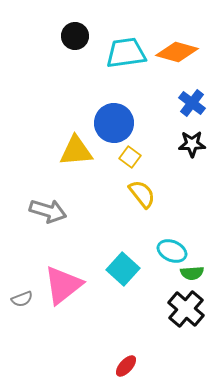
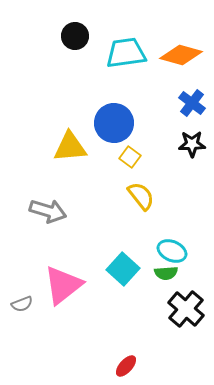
orange diamond: moved 4 px right, 3 px down
yellow triangle: moved 6 px left, 4 px up
yellow semicircle: moved 1 px left, 2 px down
green semicircle: moved 26 px left
gray semicircle: moved 5 px down
